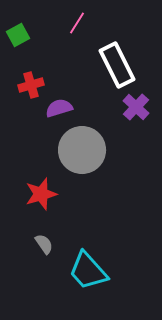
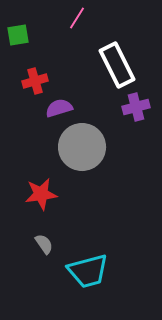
pink line: moved 5 px up
green square: rotated 20 degrees clockwise
red cross: moved 4 px right, 4 px up
purple cross: rotated 32 degrees clockwise
gray circle: moved 3 px up
red star: rotated 8 degrees clockwise
cyan trapezoid: rotated 63 degrees counterclockwise
